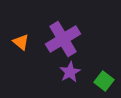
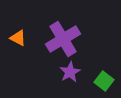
orange triangle: moved 3 px left, 4 px up; rotated 12 degrees counterclockwise
